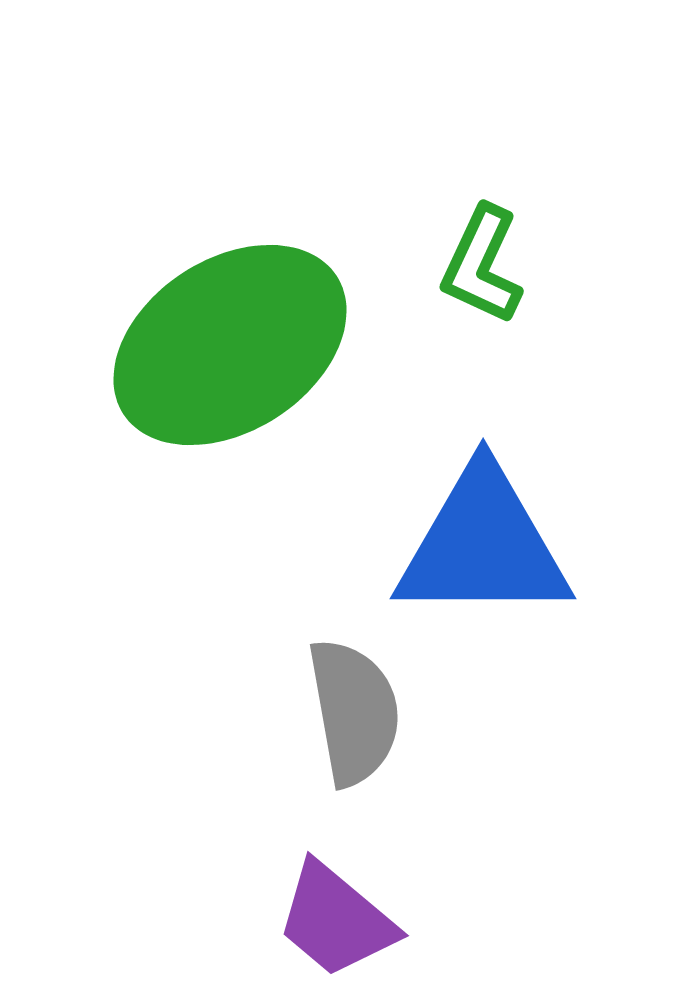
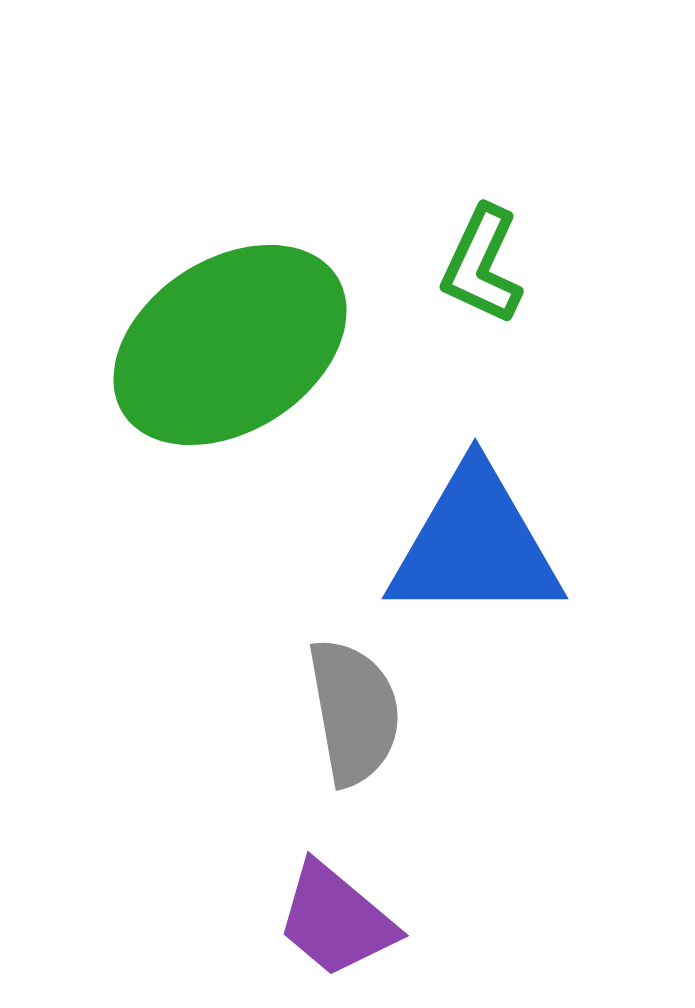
blue triangle: moved 8 px left
